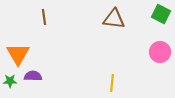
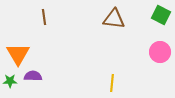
green square: moved 1 px down
